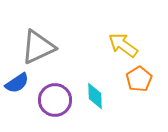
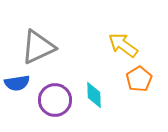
blue semicircle: rotated 25 degrees clockwise
cyan diamond: moved 1 px left, 1 px up
